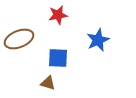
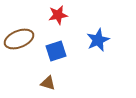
blue square: moved 2 px left, 7 px up; rotated 20 degrees counterclockwise
